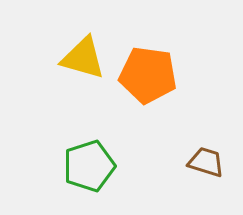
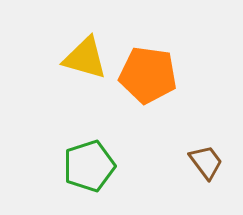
yellow triangle: moved 2 px right
brown trapezoid: rotated 36 degrees clockwise
